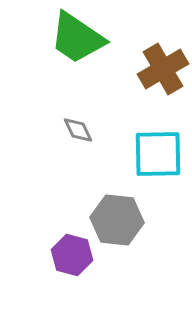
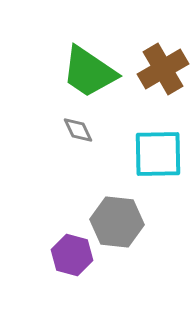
green trapezoid: moved 12 px right, 34 px down
gray hexagon: moved 2 px down
